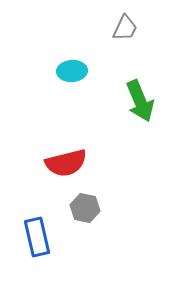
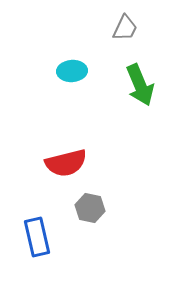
green arrow: moved 16 px up
gray hexagon: moved 5 px right
